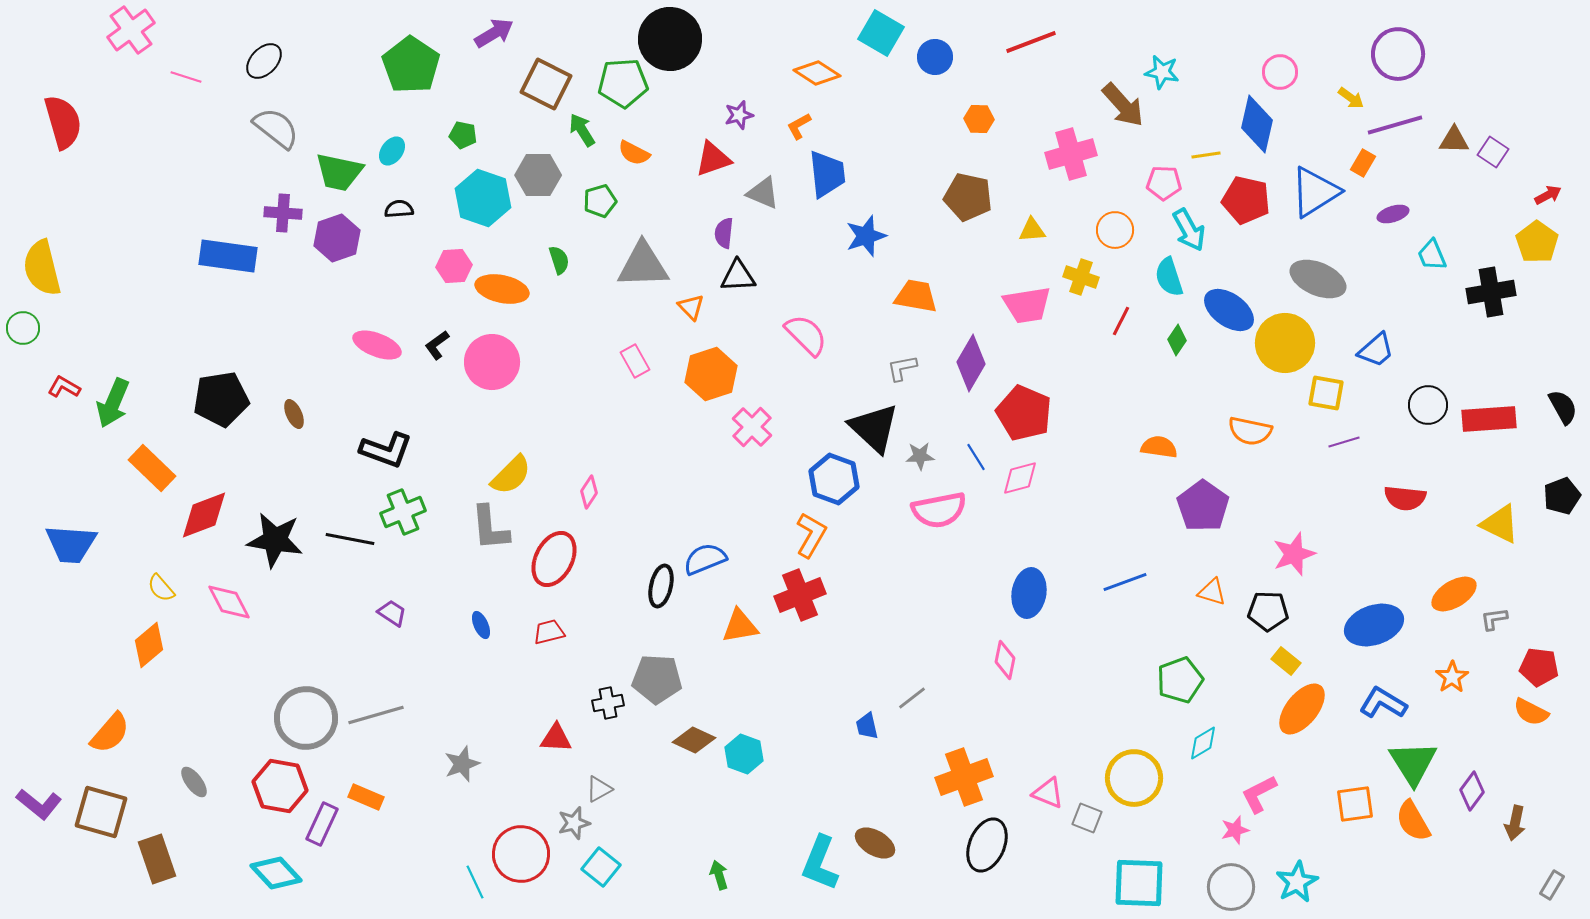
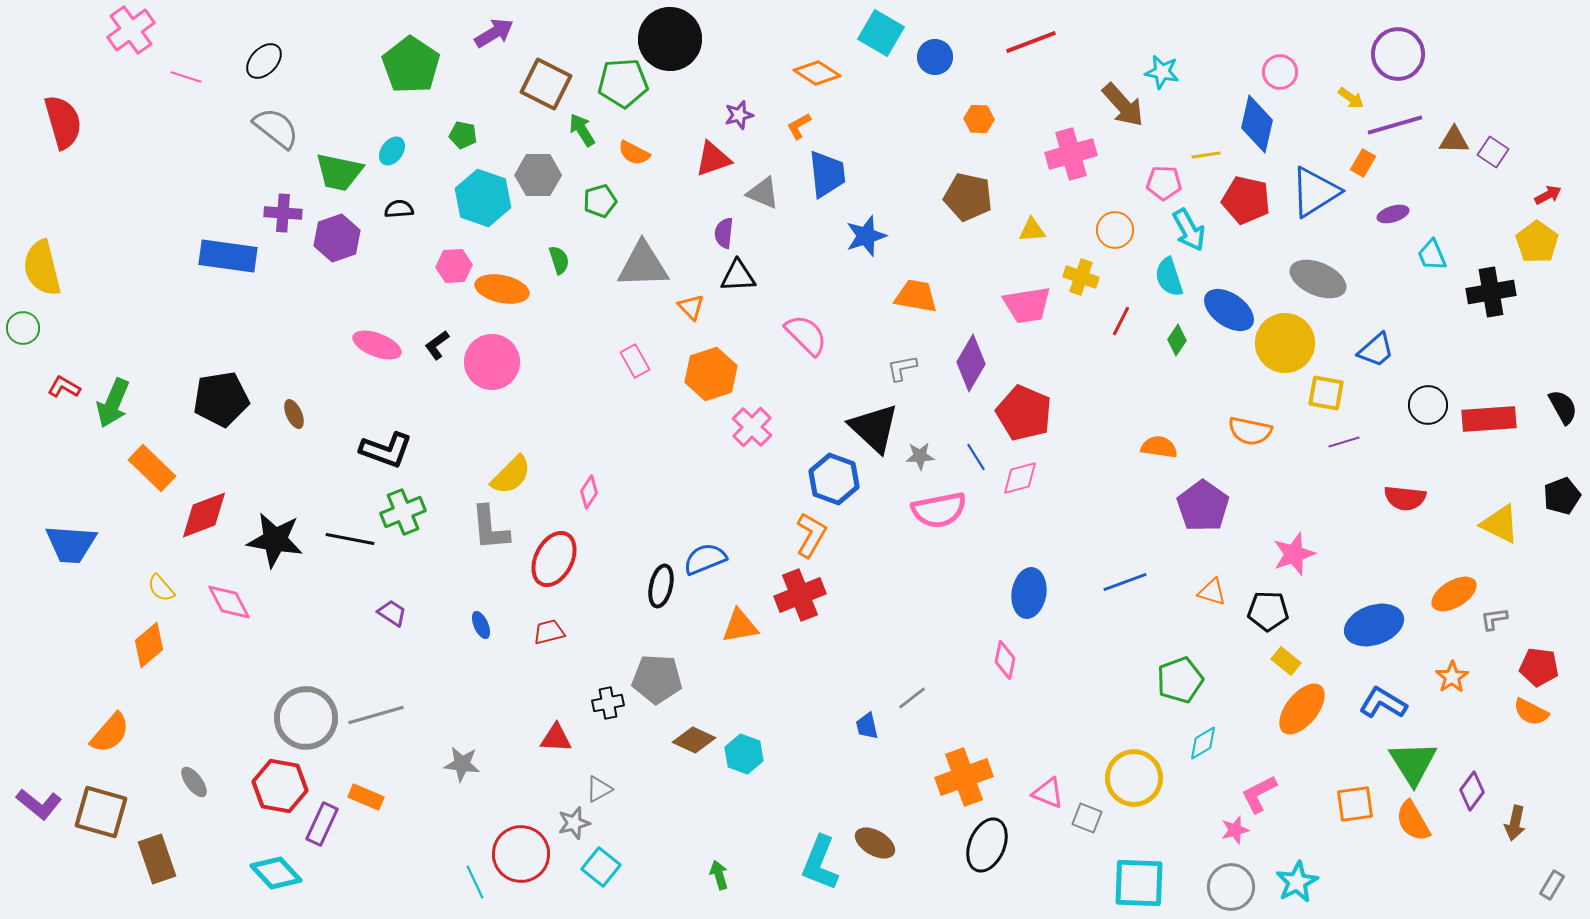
gray star at (462, 764): rotated 27 degrees clockwise
